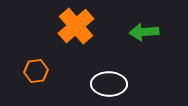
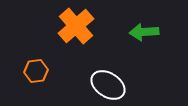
white ellipse: moved 1 px left, 1 px down; rotated 32 degrees clockwise
